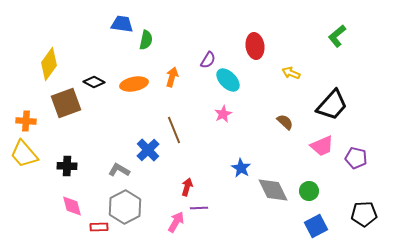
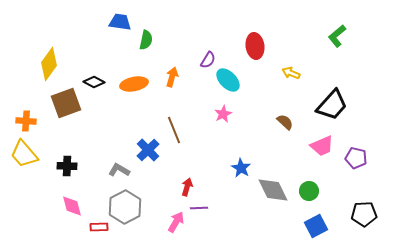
blue trapezoid: moved 2 px left, 2 px up
